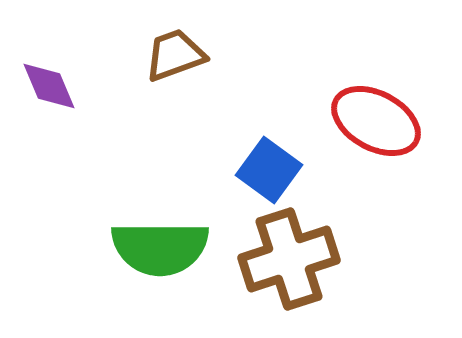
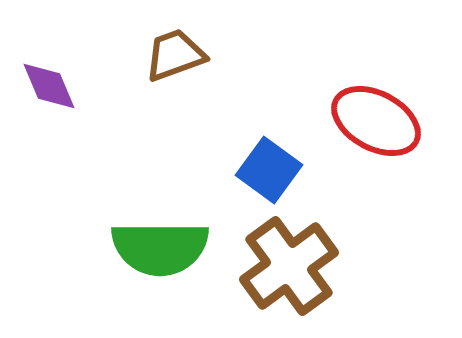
brown cross: moved 7 px down; rotated 18 degrees counterclockwise
